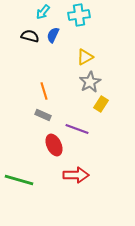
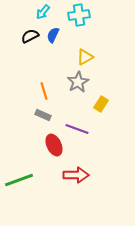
black semicircle: rotated 42 degrees counterclockwise
gray star: moved 12 px left
green line: rotated 36 degrees counterclockwise
